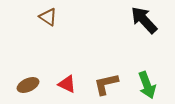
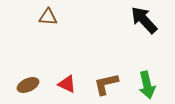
brown triangle: rotated 30 degrees counterclockwise
green arrow: rotated 8 degrees clockwise
